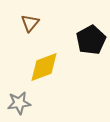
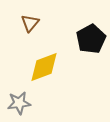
black pentagon: moved 1 px up
